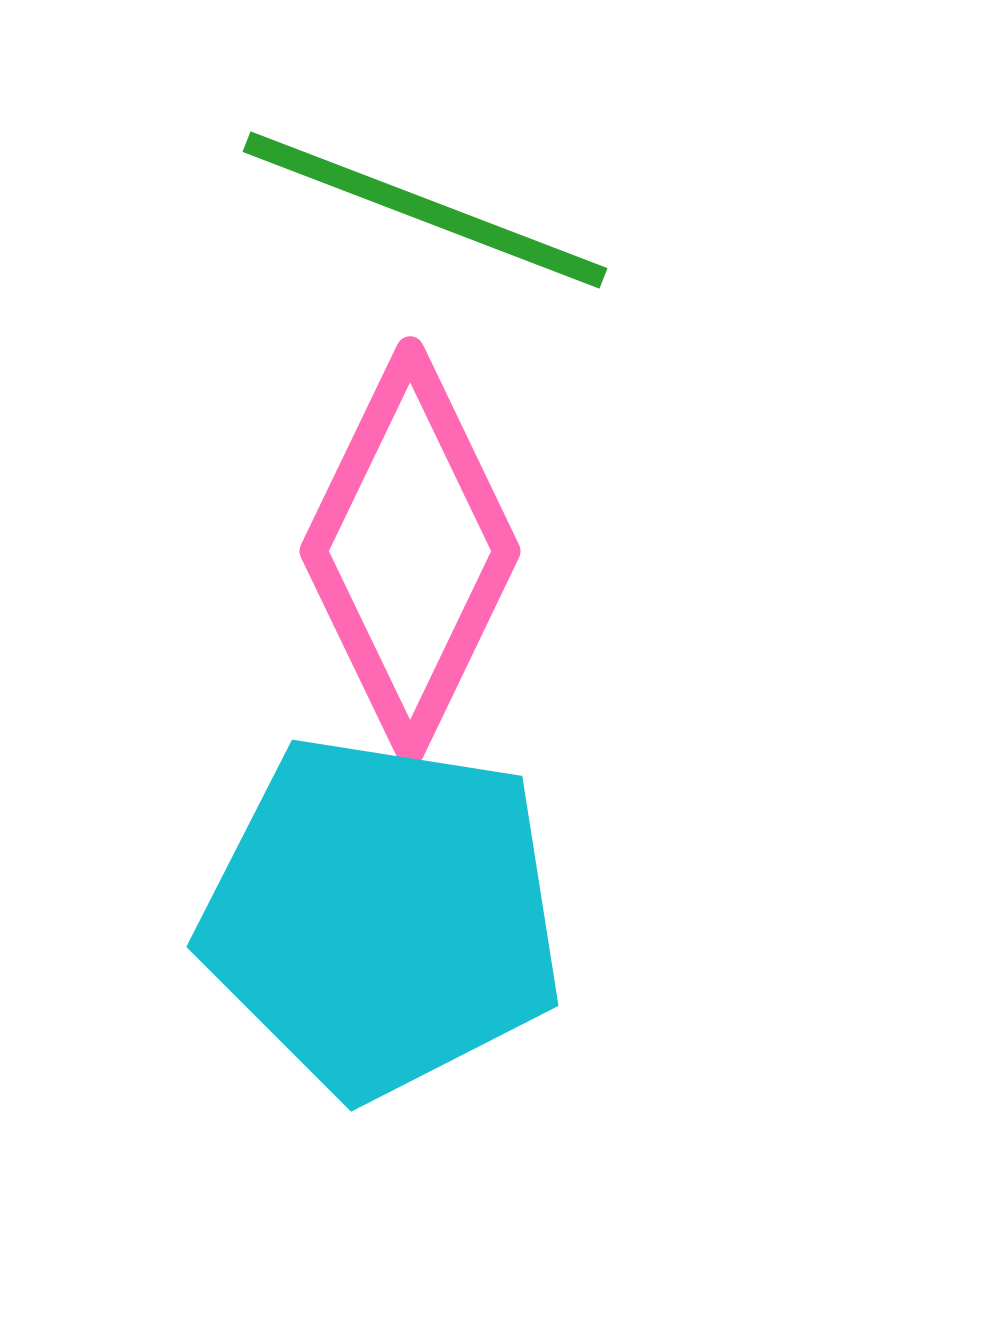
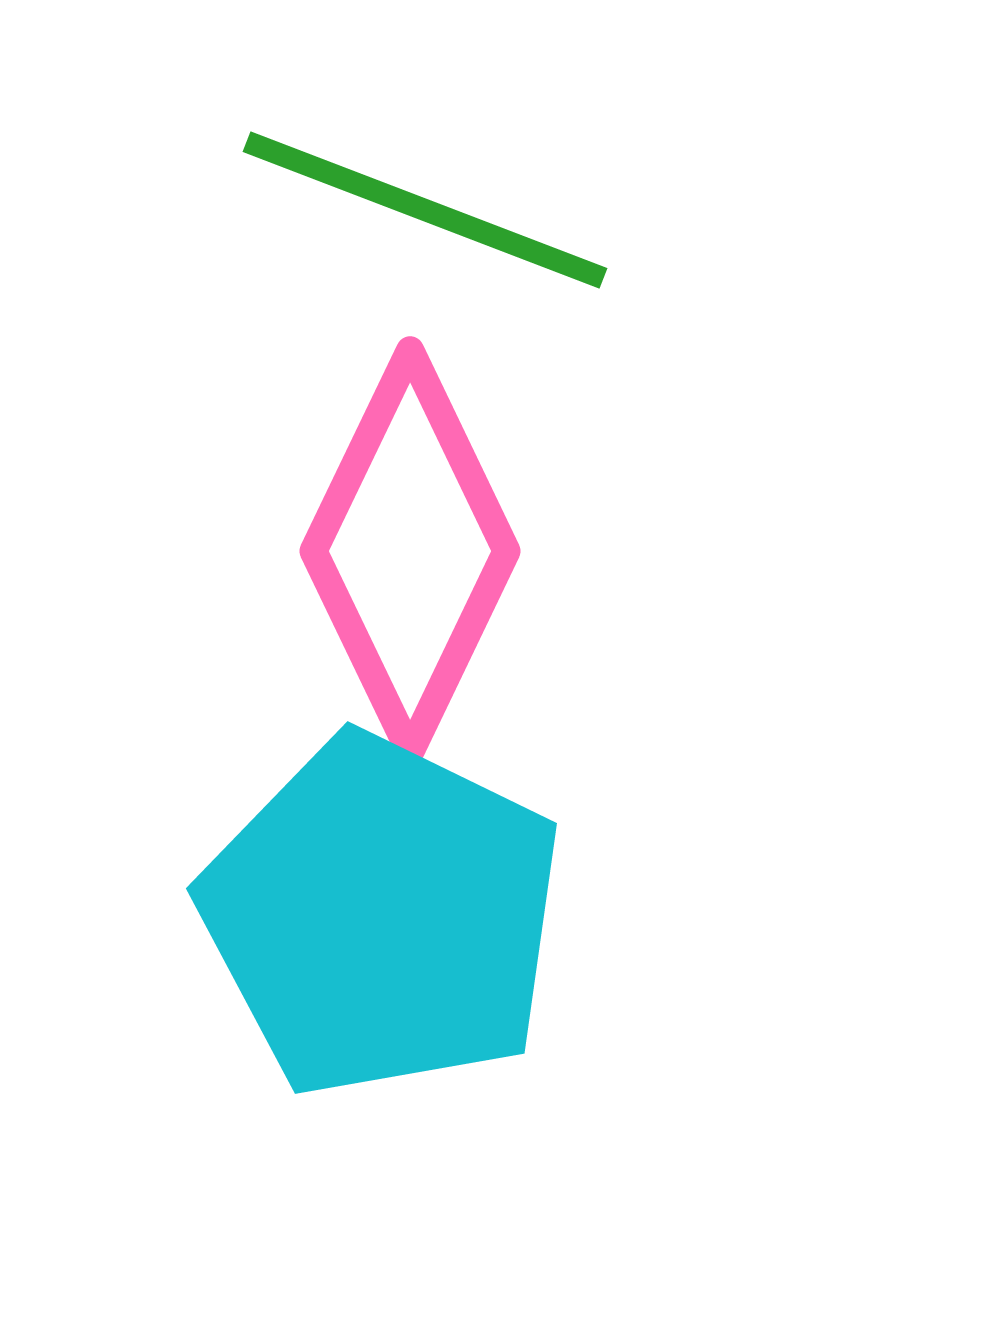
cyan pentagon: rotated 17 degrees clockwise
